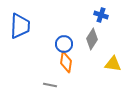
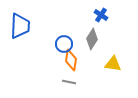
blue cross: rotated 16 degrees clockwise
orange diamond: moved 5 px right, 2 px up
gray line: moved 19 px right, 3 px up
